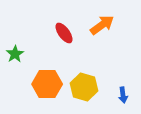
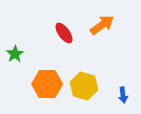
yellow hexagon: moved 1 px up
